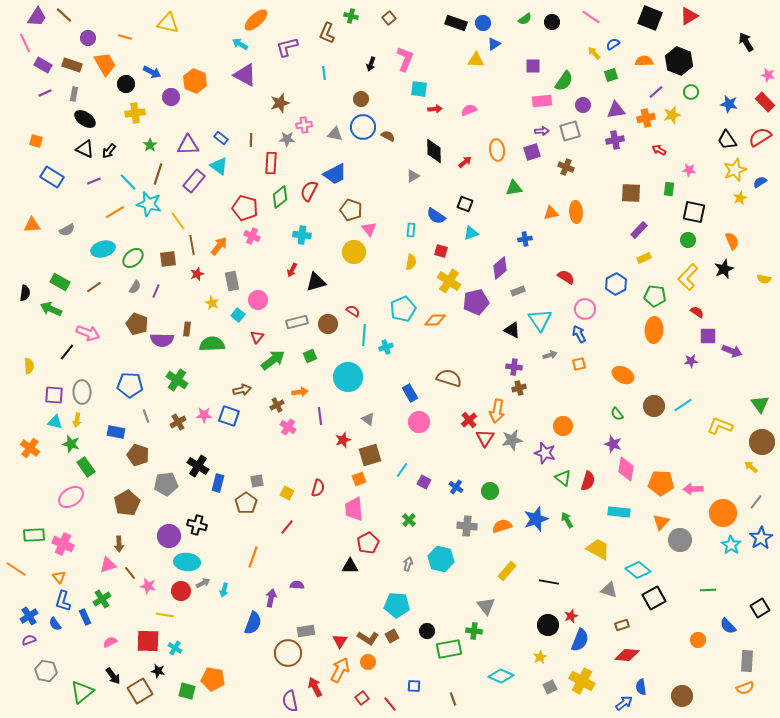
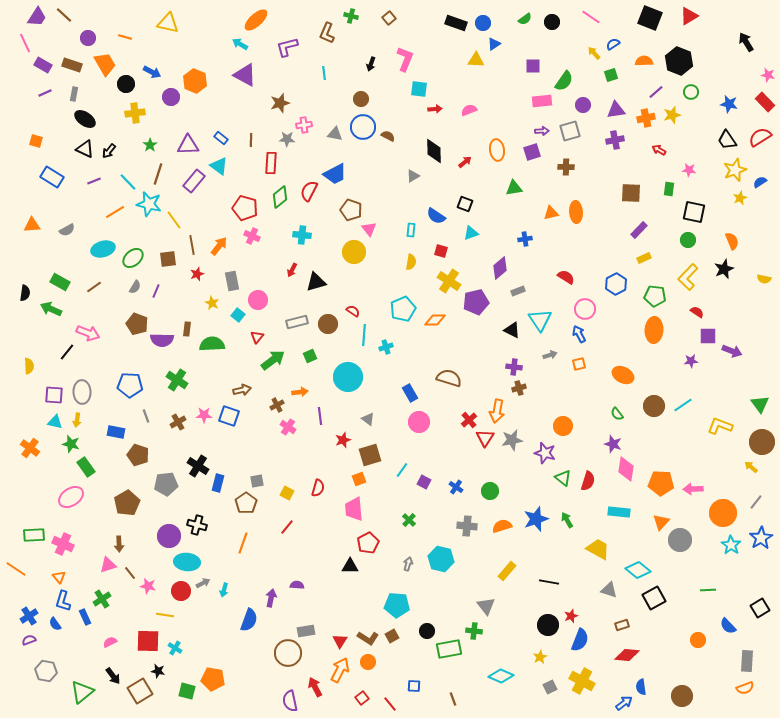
brown cross at (566, 167): rotated 21 degrees counterclockwise
yellow line at (178, 221): moved 4 px left, 1 px up
orange line at (253, 557): moved 10 px left, 14 px up
blue semicircle at (253, 623): moved 4 px left, 3 px up
